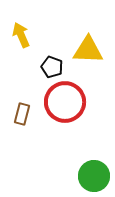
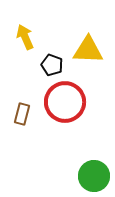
yellow arrow: moved 4 px right, 2 px down
black pentagon: moved 2 px up
